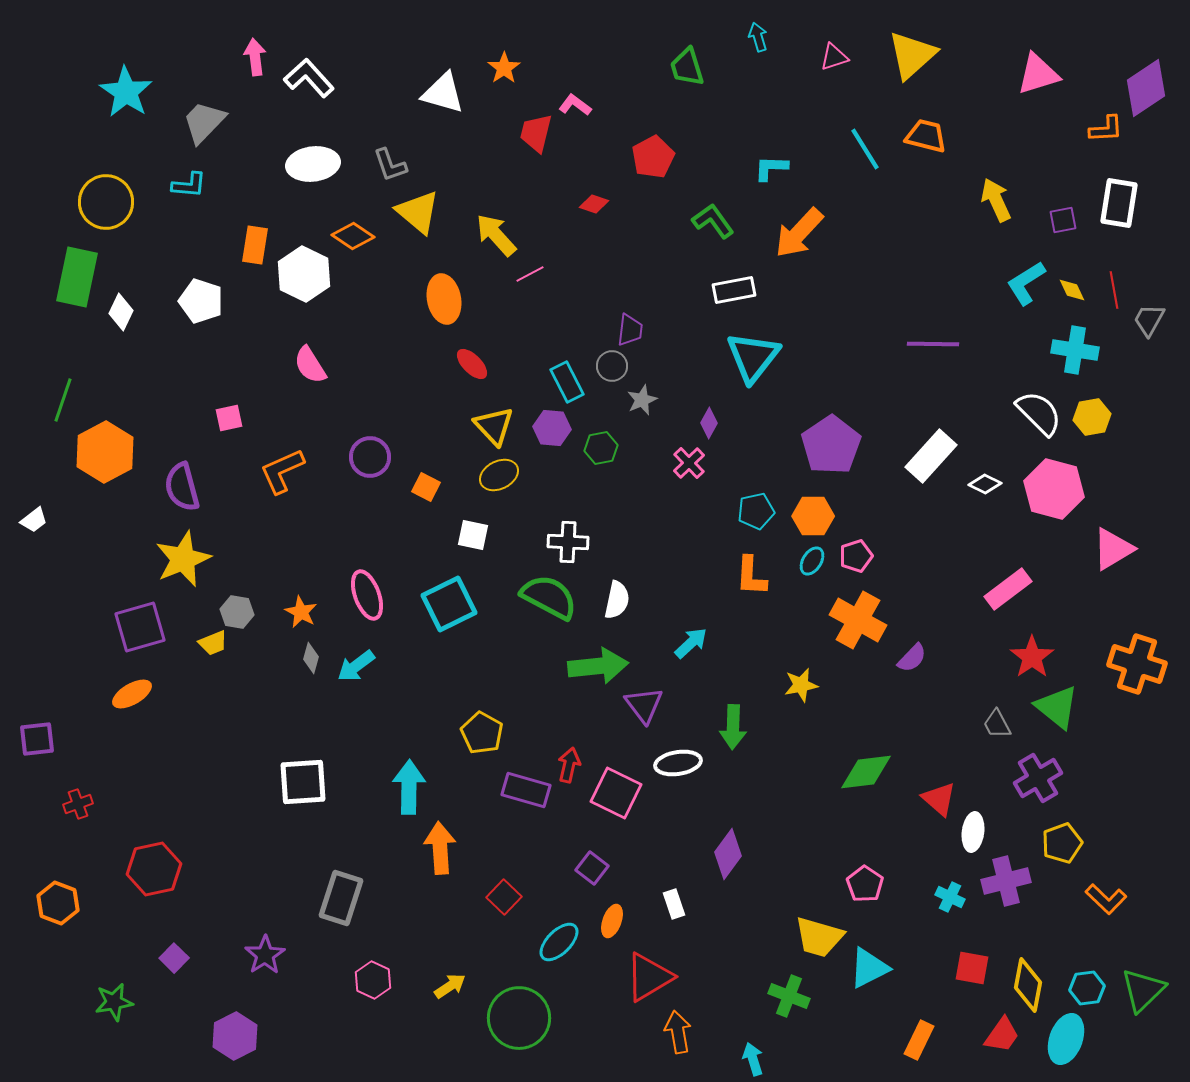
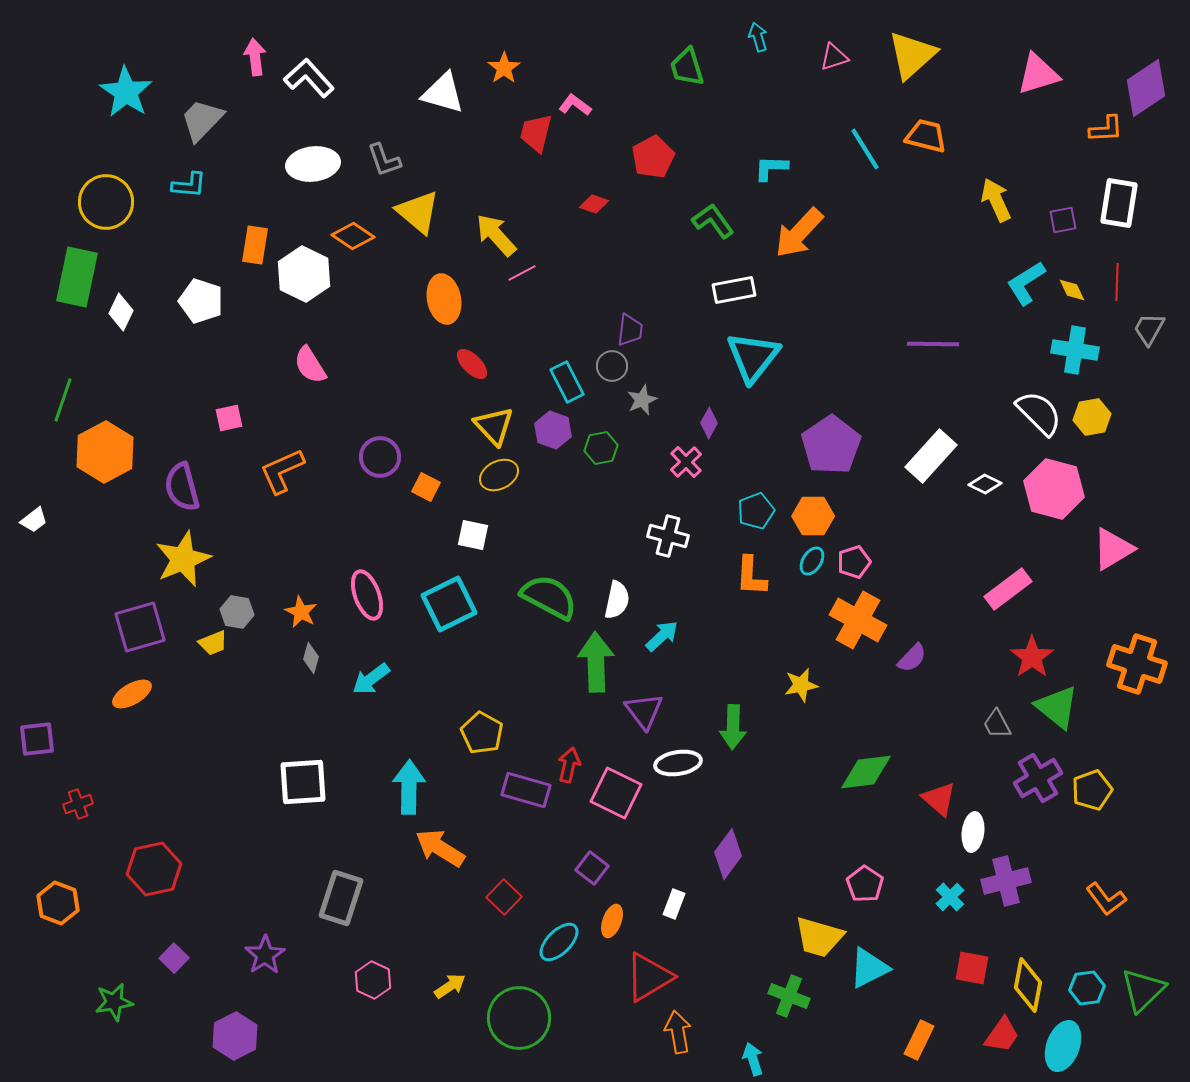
gray trapezoid at (204, 122): moved 2 px left, 2 px up
gray L-shape at (390, 165): moved 6 px left, 5 px up
pink line at (530, 274): moved 8 px left, 1 px up
red line at (1114, 290): moved 3 px right, 8 px up; rotated 12 degrees clockwise
gray trapezoid at (1149, 320): moved 9 px down
purple hexagon at (552, 428): moved 1 px right, 2 px down; rotated 15 degrees clockwise
purple circle at (370, 457): moved 10 px right
pink cross at (689, 463): moved 3 px left, 1 px up
cyan pentagon at (756, 511): rotated 9 degrees counterclockwise
white cross at (568, 542): moved 100 px right, 6 px up; rotated 12 degrees clockwise
pink pentagon at (856, 556): moved 2 px left, 6 px down
cyan arrow at (691, 643): moved 29 px left, 7 px up
cyan arrow at (356, 666): moved 15 px right, 13 px down
green arrow at (598, 666): moved 2 px left, 4 px up; rotated 86 degrees counterclockwise
purple triangle at (644, 705): moved 6 px down
yellow pentagon at (1062, 843): moved 30 px right, 53 px up
orange arrow at (440, 848): rotated 54 degrees counterclockwise
cyan cross at (950, 897): rotated 20 degrees clockwise
orange L-shape at (1106, 899): rotated 9 degrees clockwise
white rectangle at (674, 904): rotated 40 degrees clockwise
cyan ellipse at (1066, 1039): moved 3 px left, 7 px down
